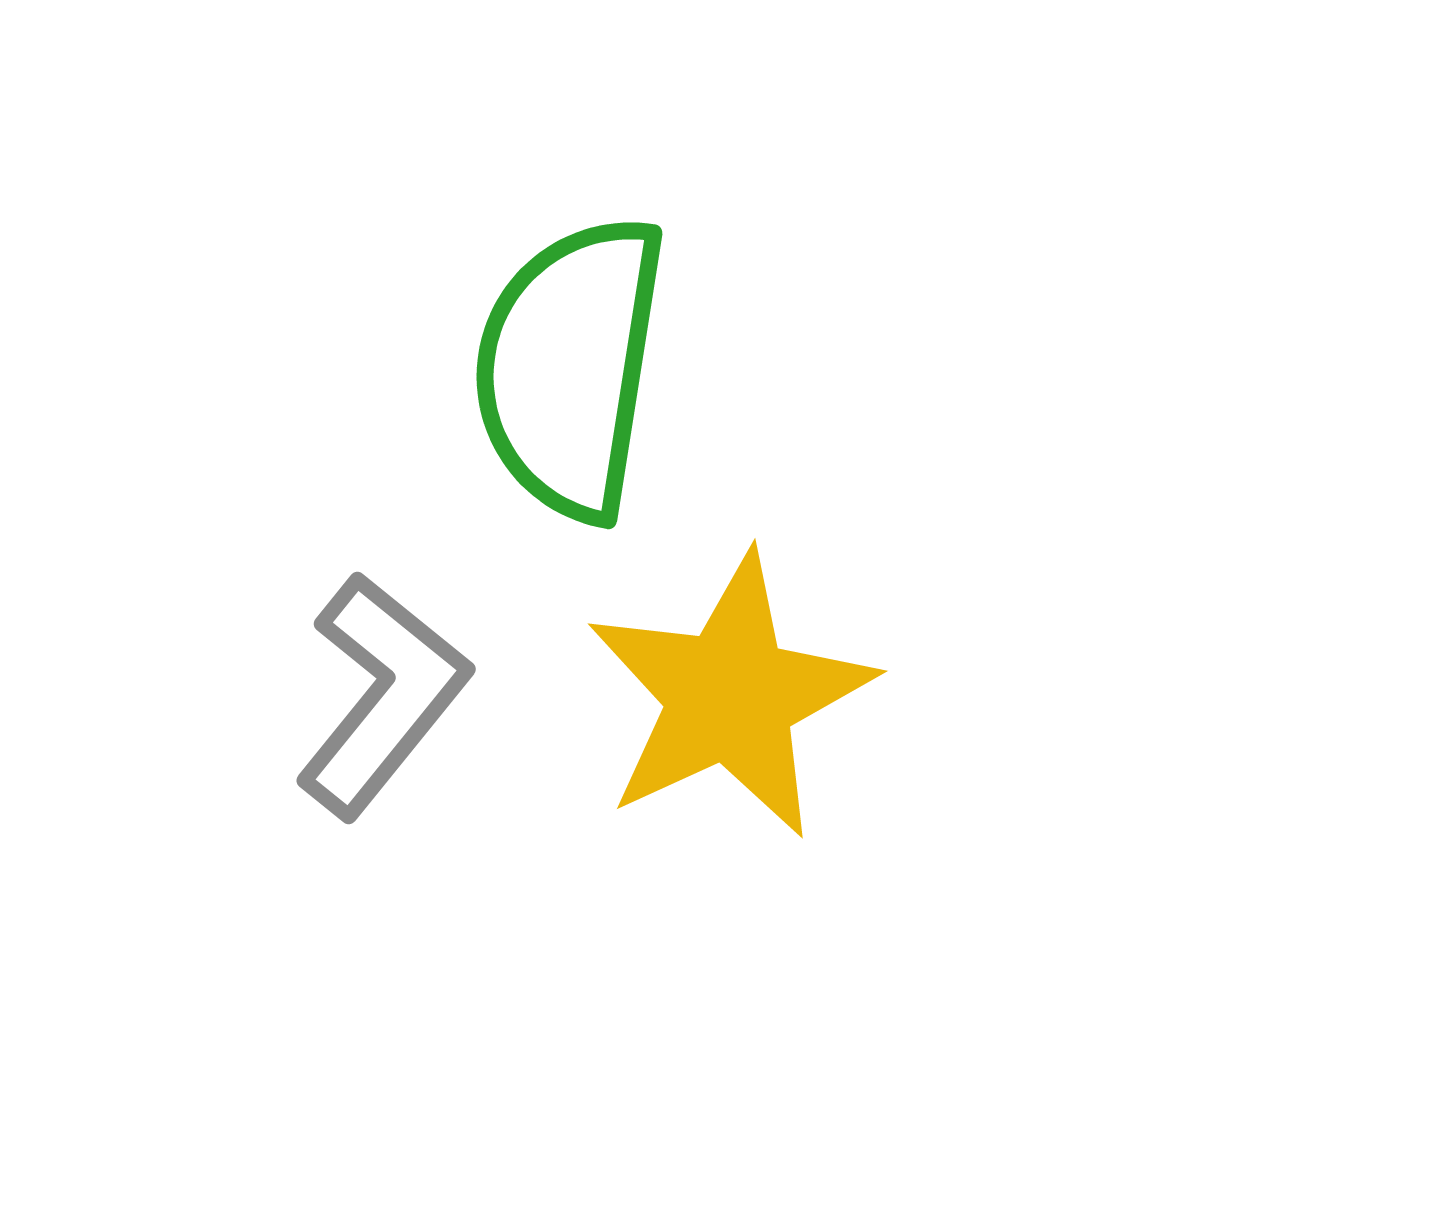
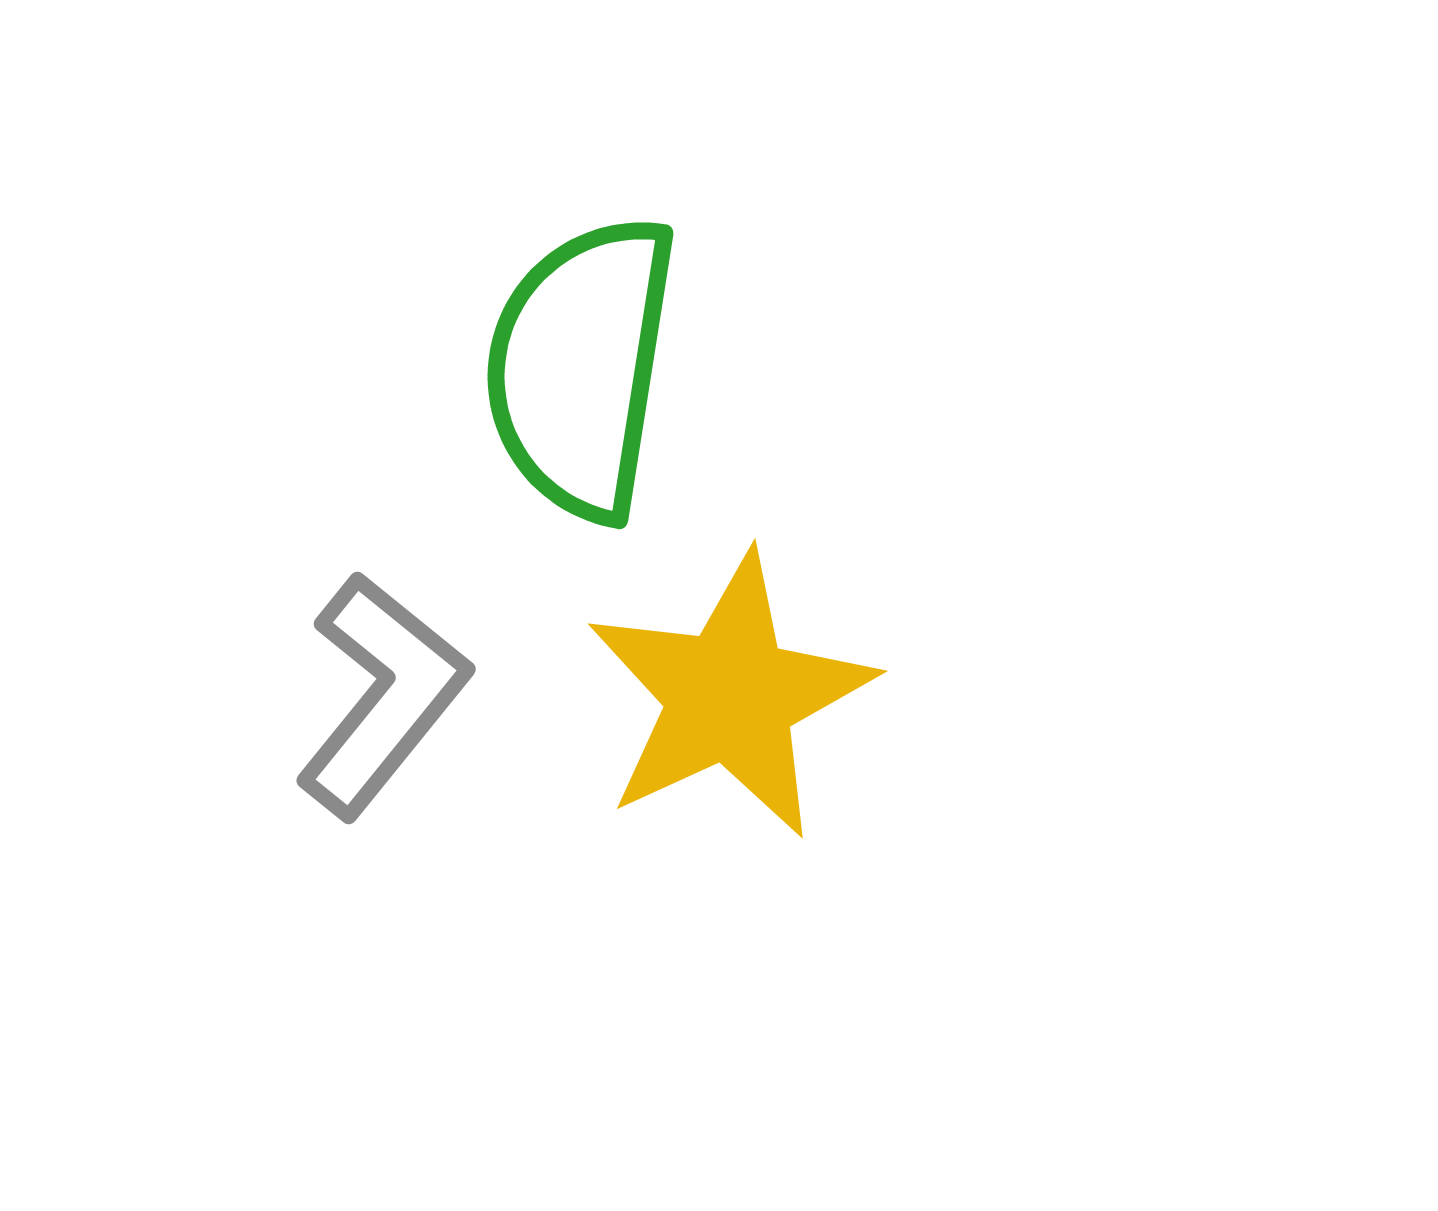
green semicircle: moved 11 px right
